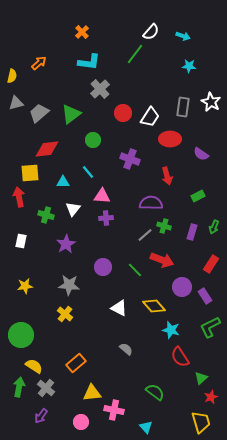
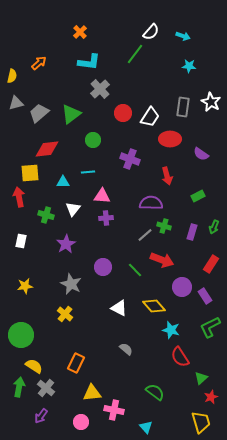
orange cross at (82, 32): moved 2 px left
cyan line at (88, 172): rotated 56 degrees counterclockwise
gray star at (69, 285): moved 2 px right, 1 px up; rotated 20 degrees clockwise
orange rectangle at (76, 363): rotated 24 degrees counterclockwise
